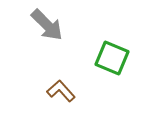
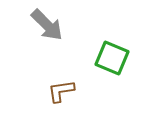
brown L-shape: rotated 56 degrees counterclockwise
